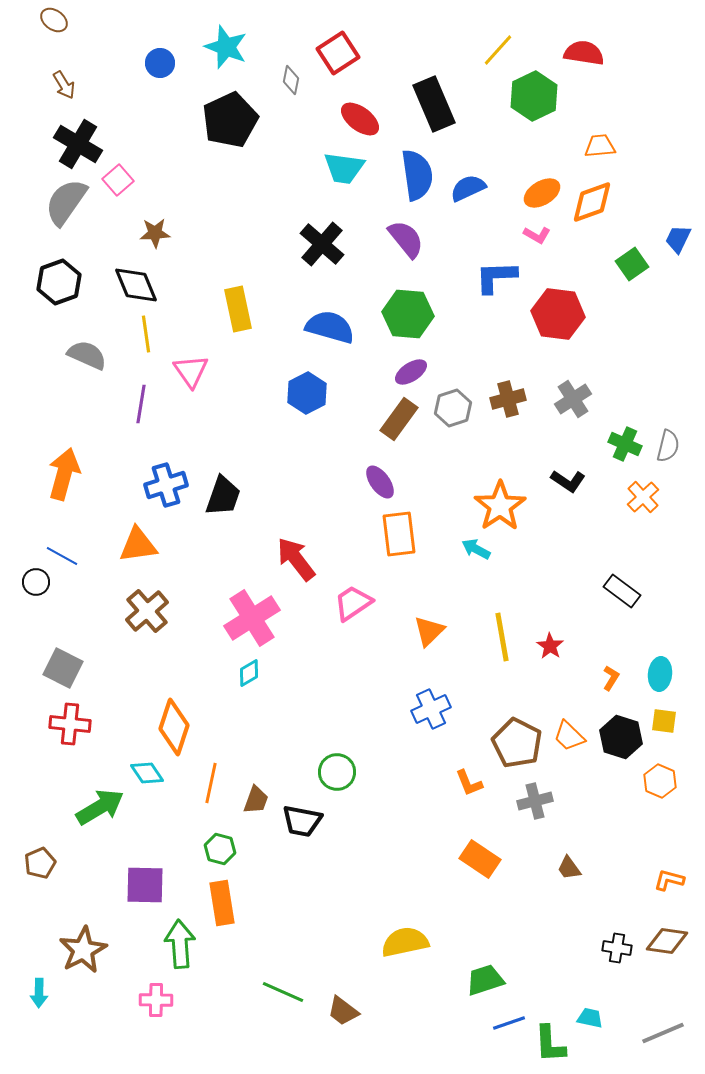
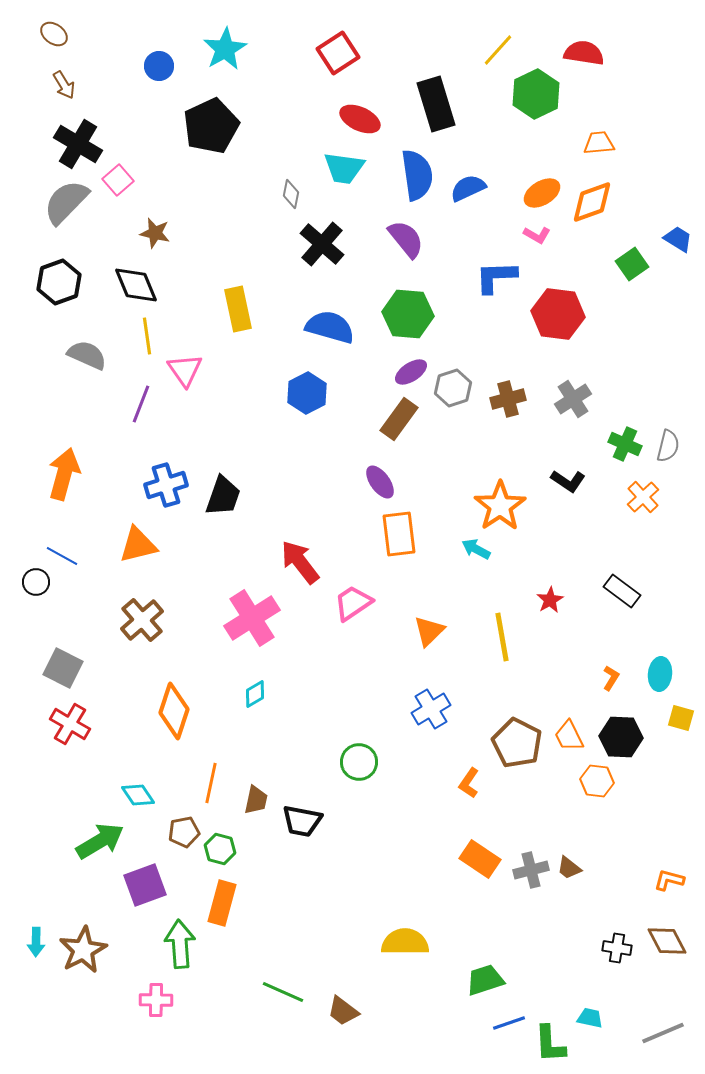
brown ellipse at (54, 20): moved 14 px down
cyan star at (226, 47): moved 1 px left, 2 px down; rotated 21 degrees clockwise
blue circle at (160, 63): moved 1 px left, 3 px down
gray diamond at (291, 80): moved 114 px down
green hexagon at (534, 96): moved 2 px right, 2 px up
black rectangle at (434, 104): moved 2 px right; rotated 6 degrees clockwise
red ellipse at (360, 119): rotated 12 degrees counterclockwise
black pentagon at (230, 120): moved 19 px left, 6 px down
orange trapezoid at (600, 146): moved 1 px left, 3 px up
gray semicircle at (66, 202): rotated 9 degrees clockwise
brown star at (155, 233): rotated 16 degrees clockwise
blue trapezoid at (678, 239): rotated 96 degrees clockwise
yellow line at (146, 334): moved 1 px right, 2 px down
pink triangle at (191, 371): moved 6 px left, 1 px up
purple line at (141, 404): rotated 12 degrees clockwise
gray hexagon at (453, 408): moved 20 px up
orange triangle at (138, 545): rotated 6 degrees counterclockwise
red arrow at (296, 559): moved 4 px right, 3 px down
brown cross at (147, 611): moved 5 px left, 9 px down
red star at (550, 646): moved 46 px up; rotated 8 degrees clockwise
cyan diamond at (249, 673): moved 6 px right, 21 px down
blue cross at (431, 709): rotated 6 degrees counterclockwise
yellow square at (664, 721): moved 17 px right, 3 px up; rotated 8 degrees clockwise
red cross at (70, 724): rotated 24 degrees clockwise
orange diamond at (174, 727): moved 16 px up
orange trapezoid at (569, 736): rotated 20 degrees clockwise
black hexagon at (621, 737): rotated 15 degrees counterclockwise
green circle at (337, 772): moved 22 px right, 10 px up
cyan diamond at (147, 773): moved 9 px left, 22 px down
orange hexagon at (660, 781): moved 63 px left; rotated 16 degrees counterclockwise
orange L-shape at (469, 783): rotated 56 degrees clockwise
brown trapezoid at (256, 800): rotated 8 degrees counterclockwise
gray cross at (535, 801): moved 4 px left, 69 px down
green arrow at (100, 807): moved 34 px down
brown pentagon at (40, 863): moved 144 px right, 31 px up; rotated 12 degrees clockwise
brown trapezoid at (569, 868): rotated 16 degrees counterclockwise
purple square at (145, 885): rotated 21 degrees counterclockwise
orange rectangle at (222, 903): rotated 24 degrees clockwise
brown diamond at (667, 941): rotated 54 degrees clockwise
yellow semicircle at (405, 942): rotated 12 degrees clockwise
cyan arrow at (39, 993): moved 3 px left, 51 px up
